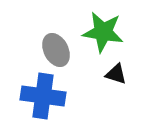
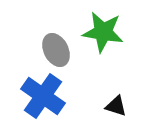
black triangle: moved 32 px down
blue cross: rotated 27 degrees clockwise
